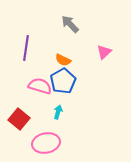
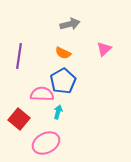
gray arrow: rotated 120 degrees clockwise
purple line: moved 7 px left, 8 px down
pink triangle: moved 3 px up
orange semicircle: moved 7 px up
pink semicircle: moved 2 px right, 8 px down; rotated 15 degrees counterclockwise
pink ellipse: rotated 16 degrees counterclockwise
